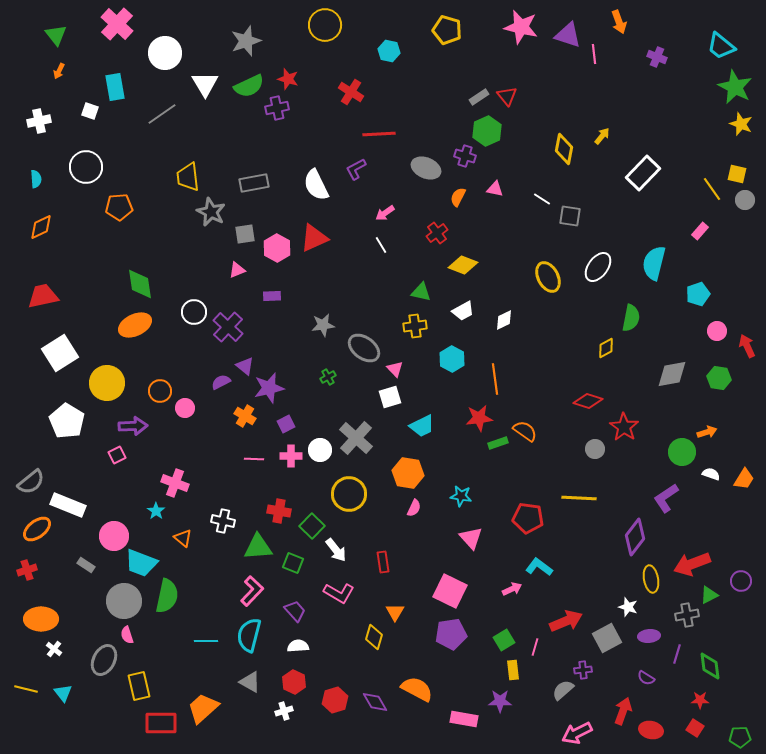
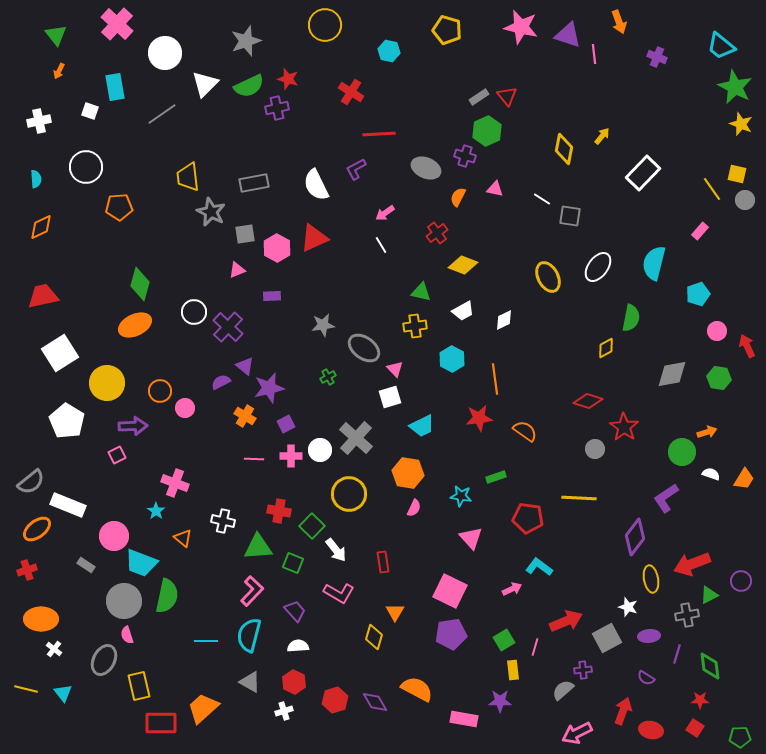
white triangle at (205, 84): rotated 16 degrees clockwise
green diamond at (140, 284): rotated 24 degrees clockwise
green rectangle at (498, 443): moved 2 px left, 34 px down
